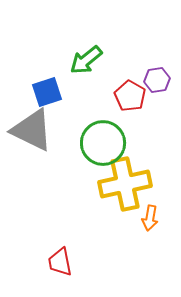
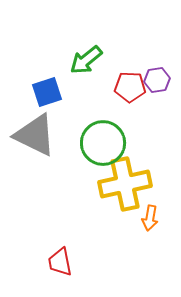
red pentagon: moved 9 px up; rotated 28 degrees counterclockwise
gray triangle: moved 3 px right, 5 px down
